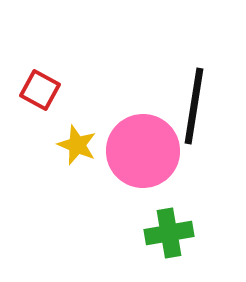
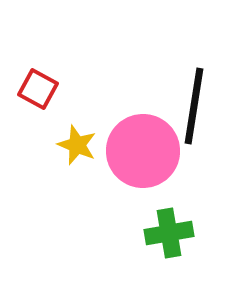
red square: moved 2 px left, 1 px up
